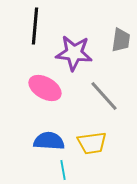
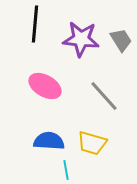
black line: moved 2 px up
gray trapezoid: rotated 40 degrees counterclockwise
purple star: moved 7 px right, 14 px up
pink ellipse: moved 2 px up
yellow trapezoid: rotated 24 degrees clockwise
cyan line: moved 3 px right
